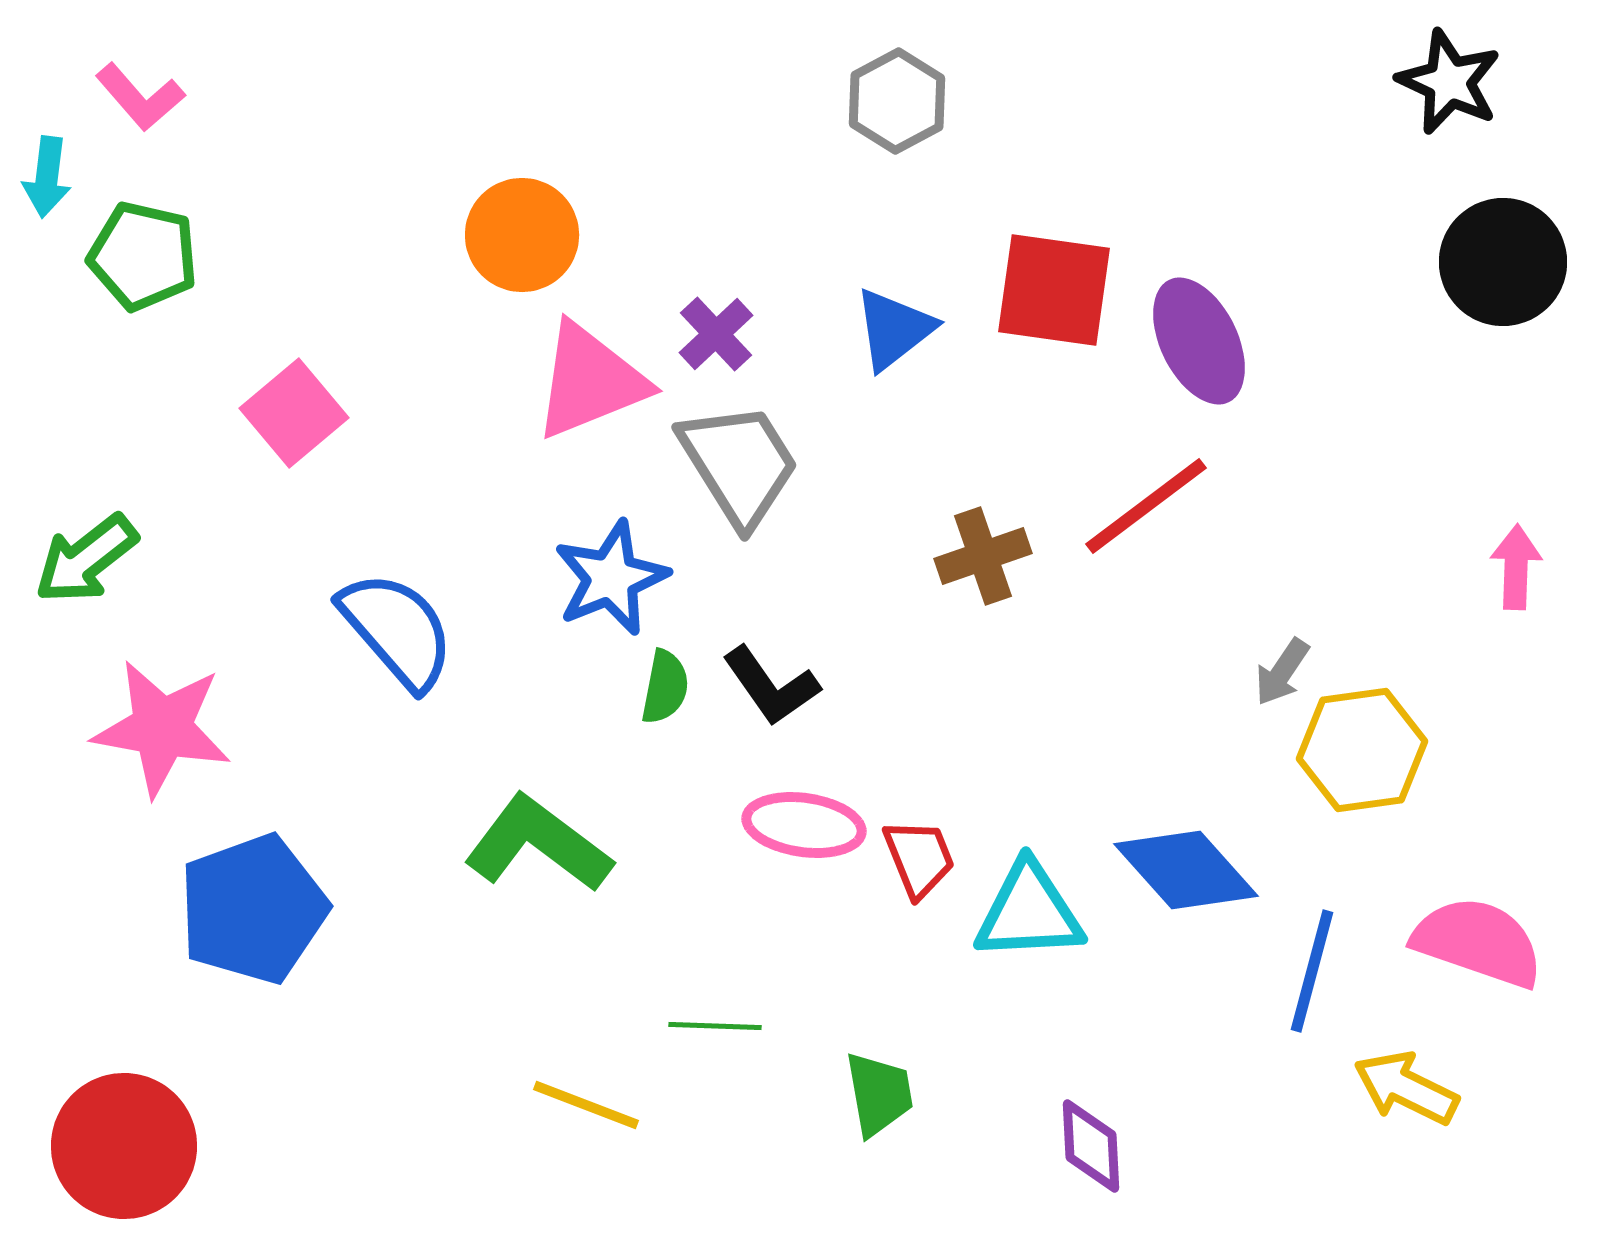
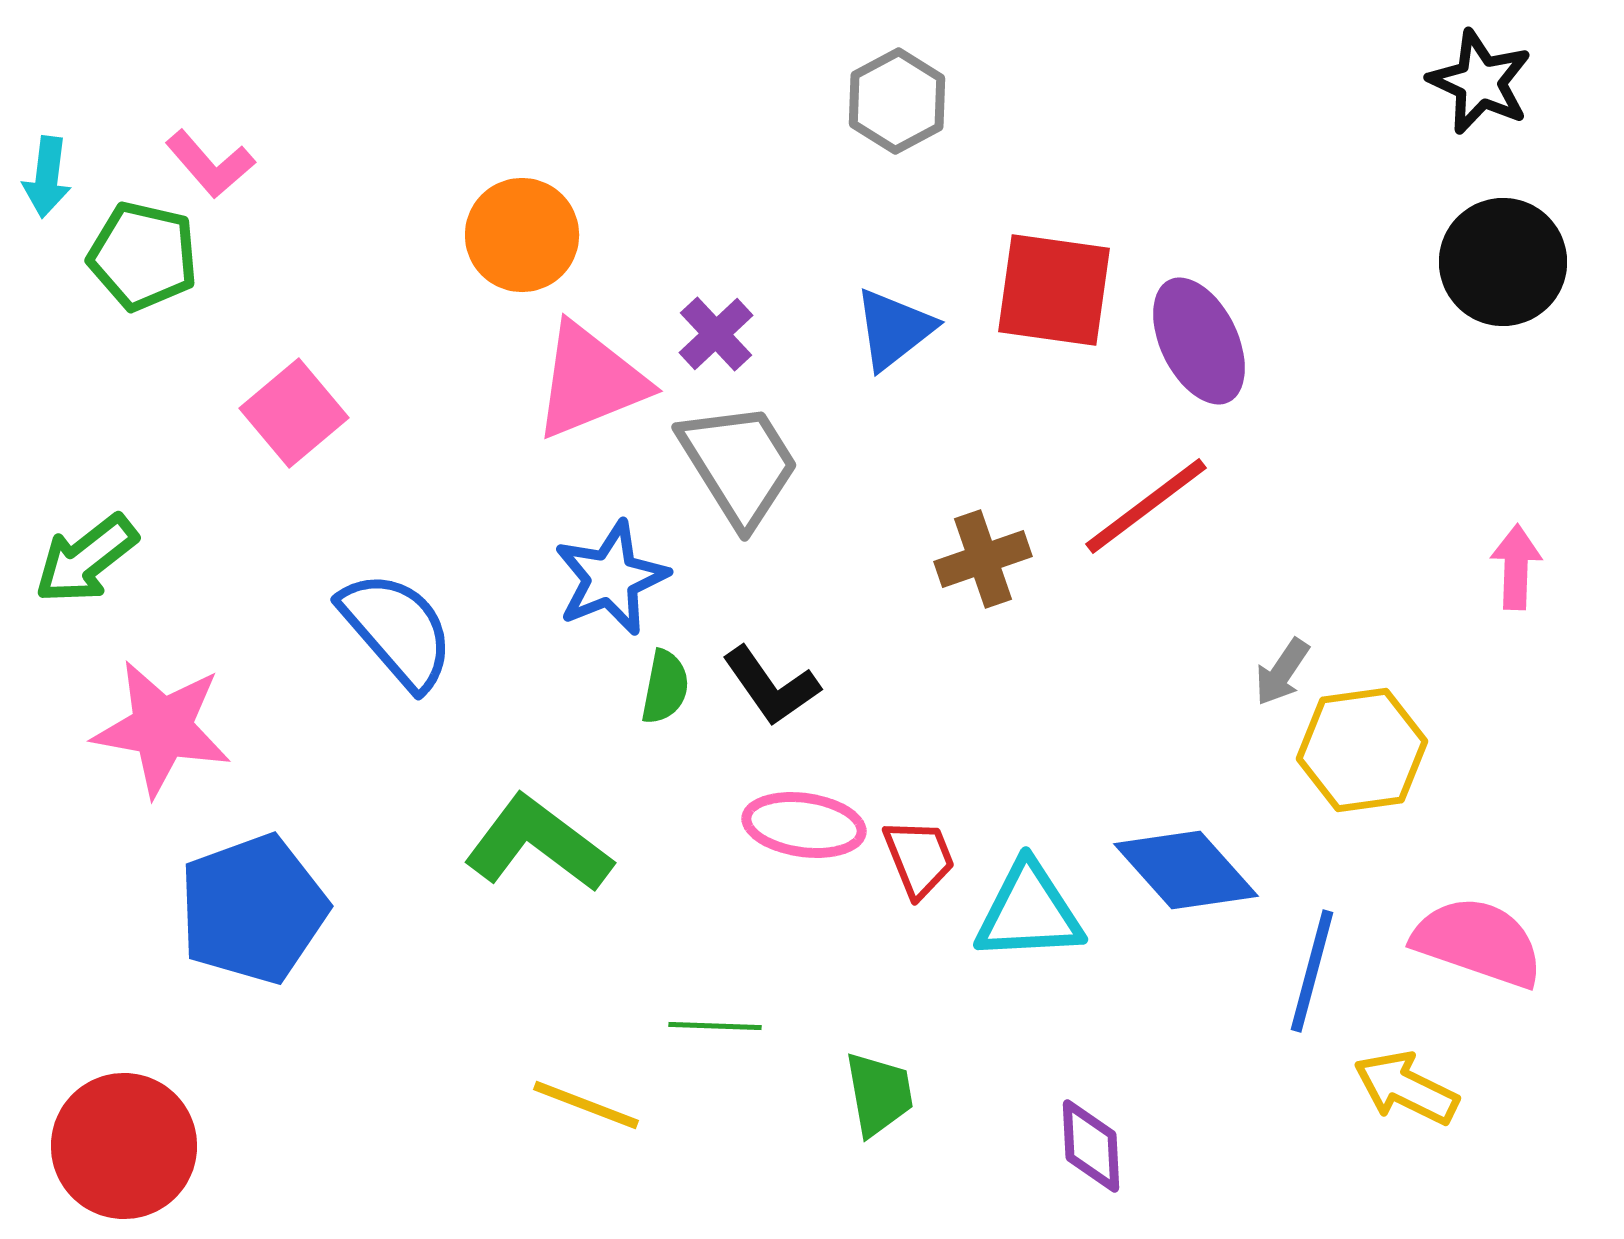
black star: moved 31 px right
pink L-shape: moved 70 px right, 67 px down
brown cross: moved 3 px down
